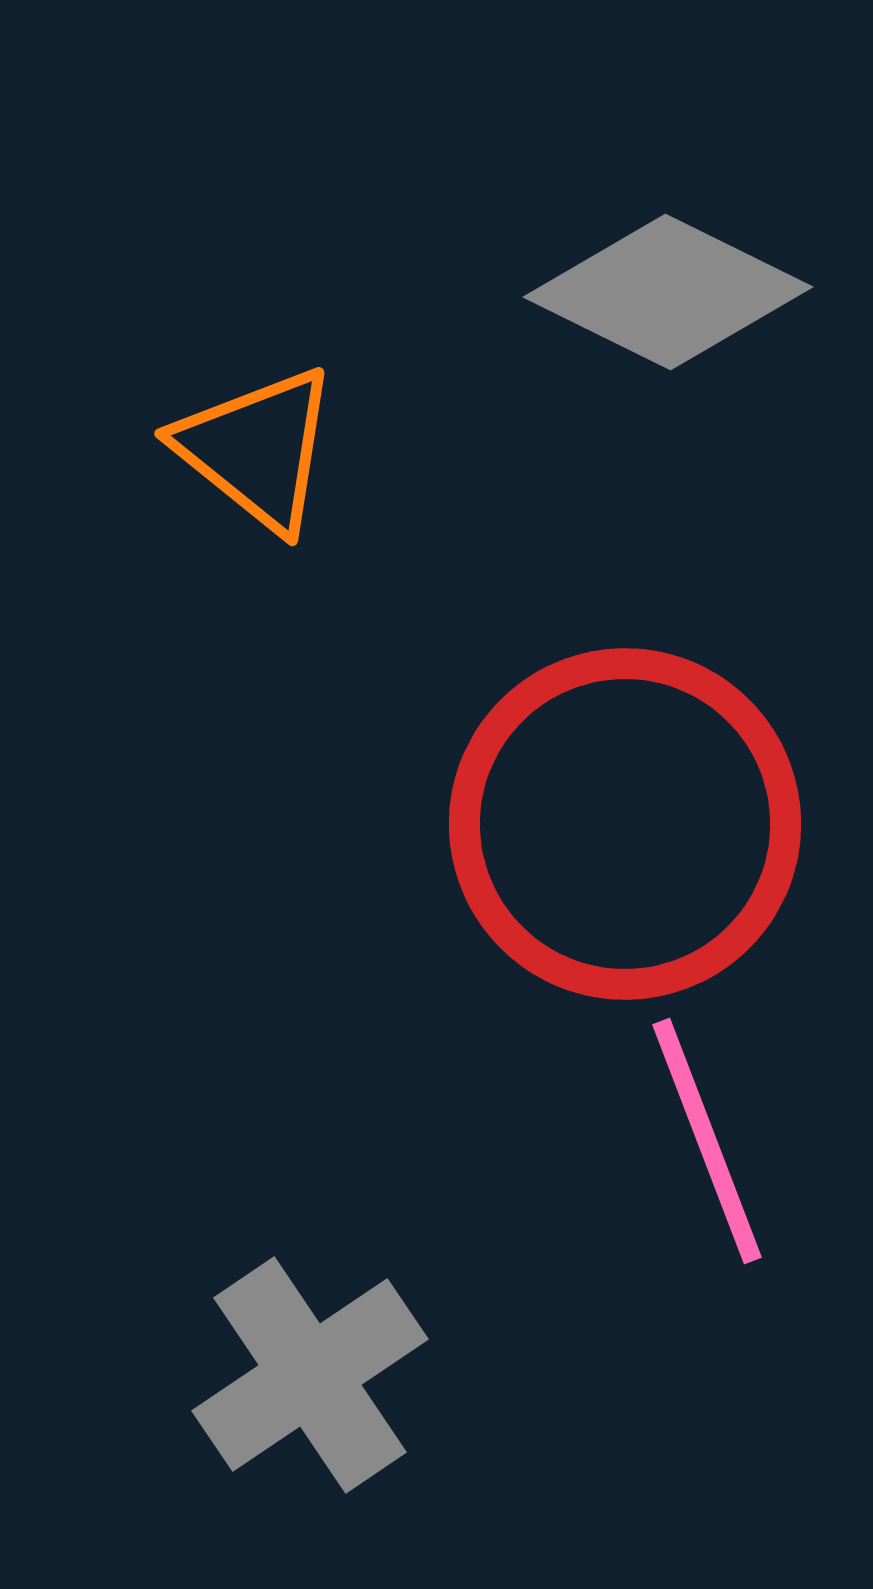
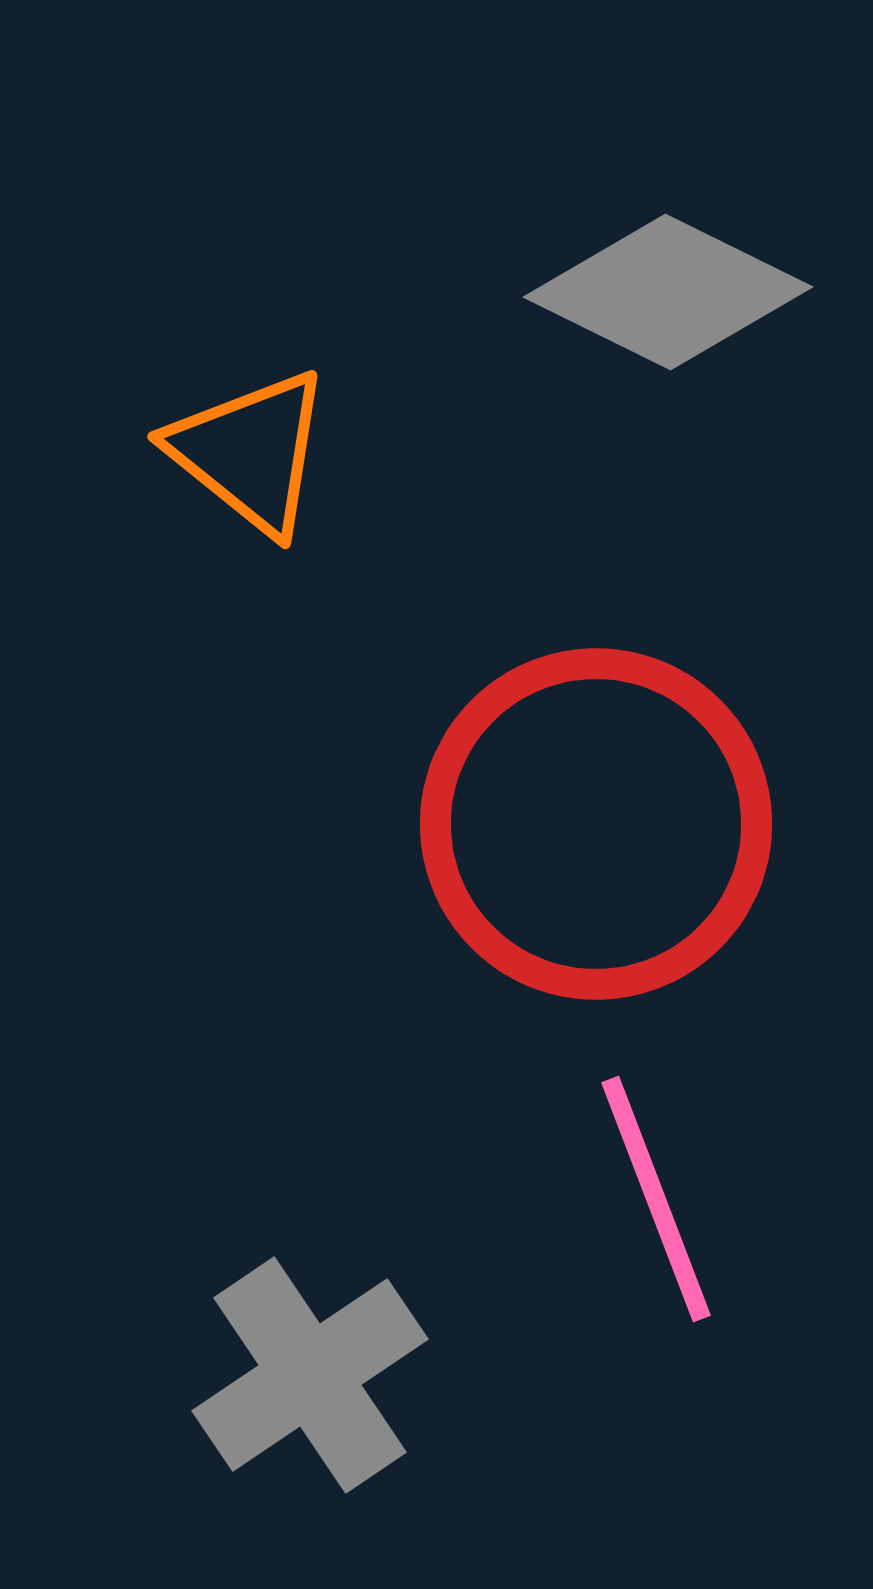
orange triangle: moved 7 px left, 3 px down
red circle: moved 29 px left
pink line: moved 51 px left, 58 px down
